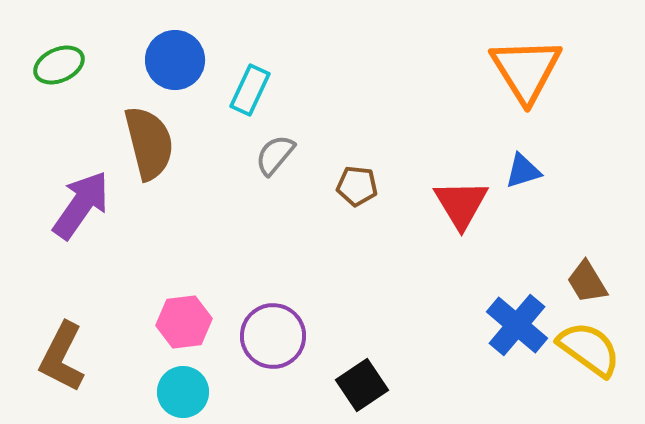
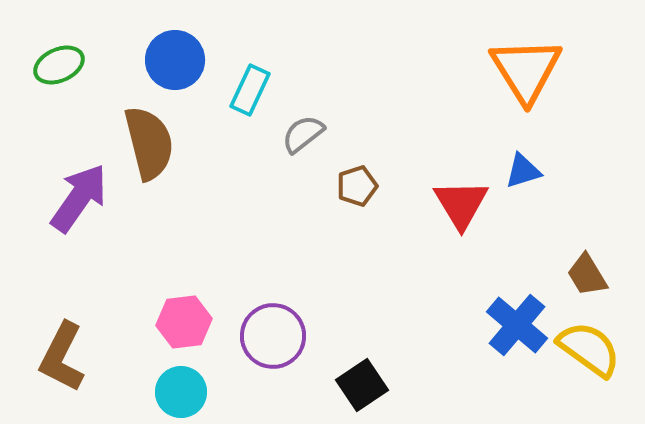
gray semicircle: moved 28 px right, 21 px up; rotated 12 degrees clockwise
brown pentagon: rotated 24 degrees counterclockwise
purple arrow: moved 2 px left, 7 px up
brown trapezoid: moved 7 px up
cyan circle: moved 2 px left
